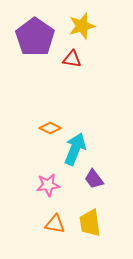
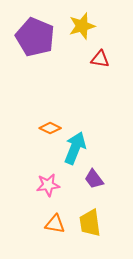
purple pentagon: rotated 12 degrees counterclockwise
red triangle: moved 28 px right
cyan arrow: moved 1 px up
